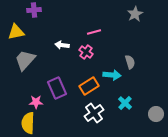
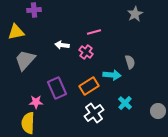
gray circle: moved 2 px right, 3 px up
